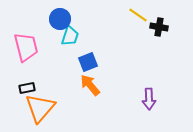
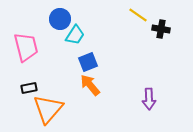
black cross: moved 2 px right, 2 px down
cyan trapezoid: moved 5 px right, 1 px up; rotated 15 degrees clockwise
black rectangle: moved 2 px right
orange triangle: moved 8 px right, 1 px down
